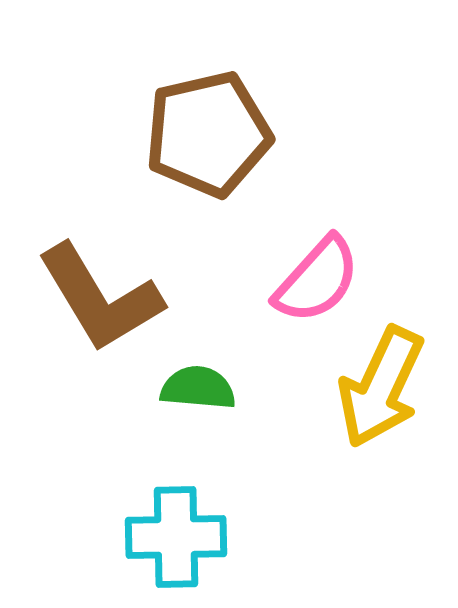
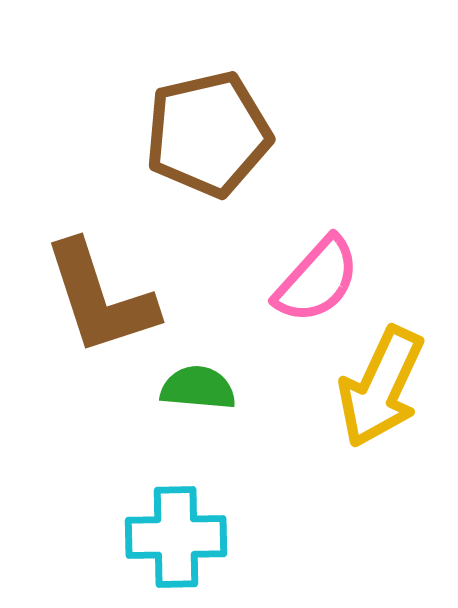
brown L-shape: rotated 13 degrees clockwise
